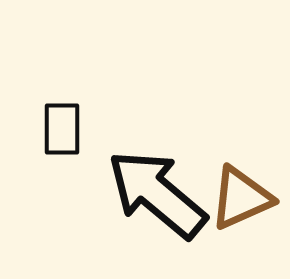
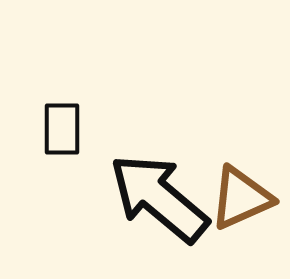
black arrow: moved 2 px right, 4 px down
